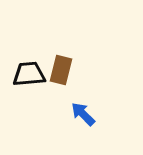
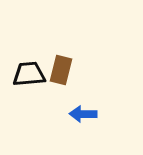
blue arrow: rotated 44 degrees counterclockwise
